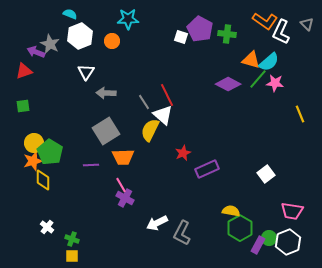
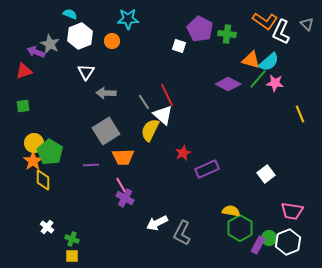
white square at (181, 37): moved 2 px left, 9 px down
orange star at (33, 161): rotated 18 degrees counterclockwise
